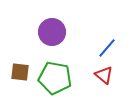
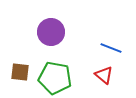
purple circle: moved 1 px left
blue line: moved 4 px right; rotated 70 degrees clockwise
